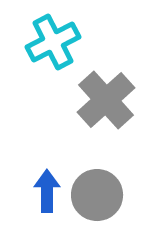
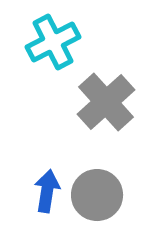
gray cross: moved 2 px down
blue arrow: rotated 9 degrees clockwise
